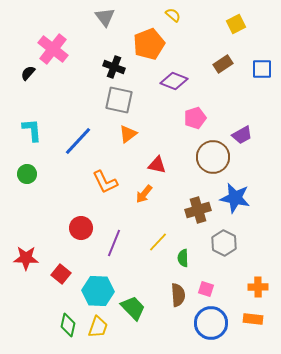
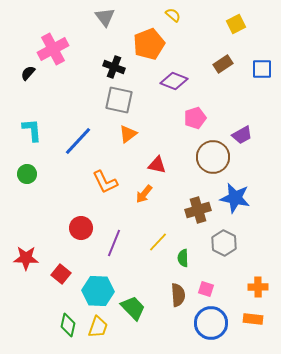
pink cross: rotated 24 degrees clockwise
